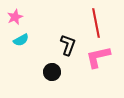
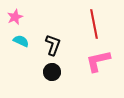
red line: moved 2 px left, 1 px down
cyan semicircle: moved 1 px down; rotated 126 degrees counterclockwise
black L-shape: moved 15 px left
pink L-shape: moved 4 px down
